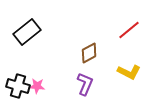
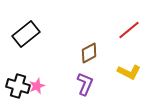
black rectangle: moved 1 px left, 2 px down
pink star: rotated 28 degrees counterclockwise
